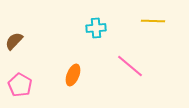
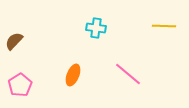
yellow line: moved 11 px right, 5 px down
cyan cross: rotated 12 degrees clockwise
pink line: moved 2 px left, 8 px down
pink pentagon: rotated 10 degrees clockwise
